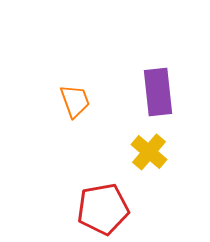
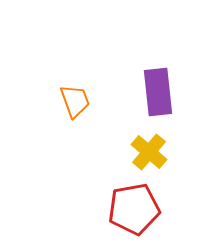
red pentagon: moved 31 px right
